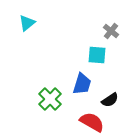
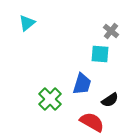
cyan square: moved 3 px right, 1 px up
